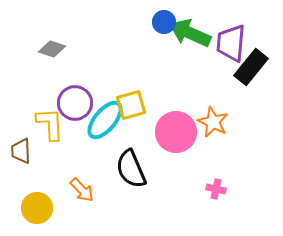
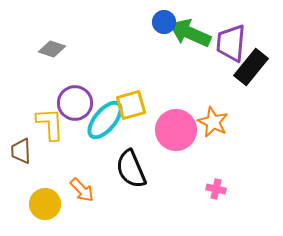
pink circle: moved 2 px up
yellow circle: moved 8 px right, 4 px up
